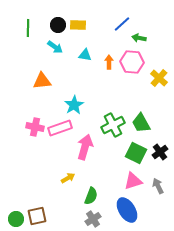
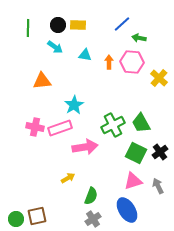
pink arrow: rotated 65 degrees clockwise
